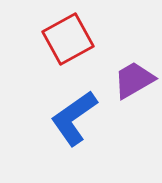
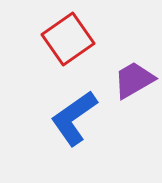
red square: rotated 6 degrees counterclockwise
